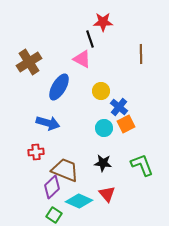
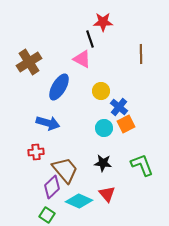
brown trapezoid: rotated 28 degrees clockwise
green square: moved 7 px left
